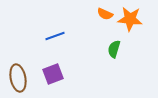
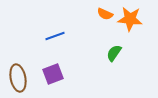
green semicircle: moved 4 px down; rotated 18 degrees clockwise
